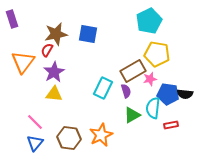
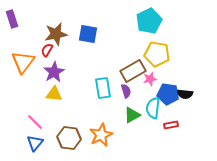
cyan rectangle: rotated 35 degrees counterclockwise
